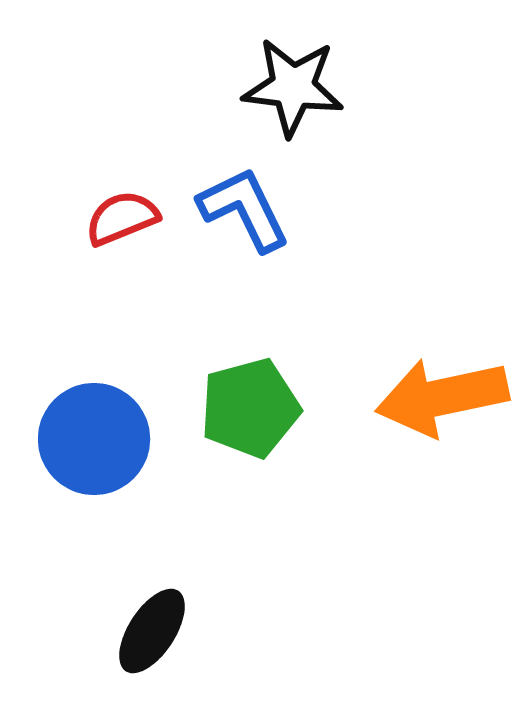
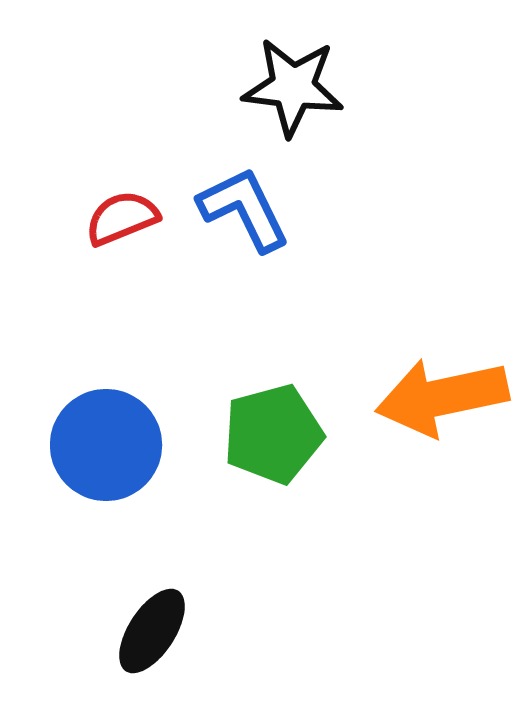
green pentagon: moved 23 px right, 26 px down
blue circle: moved 12 px right, 6 px down
